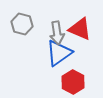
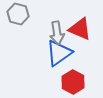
gray hexagon: moved 4 px left, 10 px up
